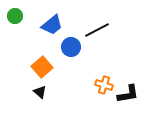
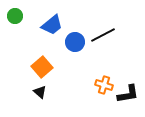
black line: moved 6 px right, 5 px down
blue circle: moved 4 px right, 5 px up
